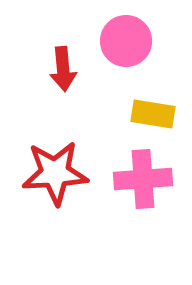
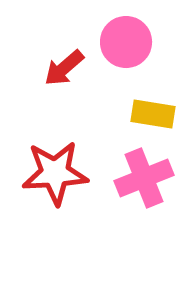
pink circle: moved 1 px down
red arrow: moved 1 px right, 1 px up; rotated 54 degrees clockwise
pink cross: moved 1 px right, 1 px up; rotated 18 degrees counterclockwise
